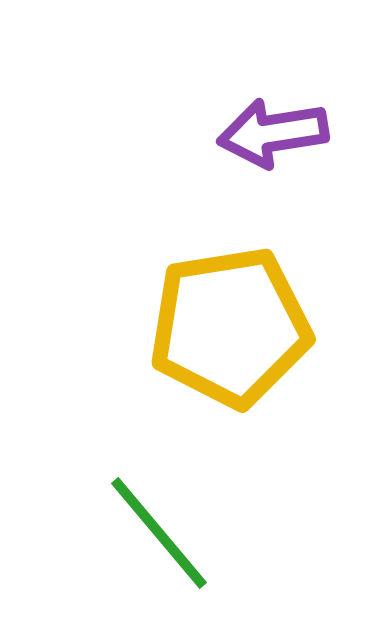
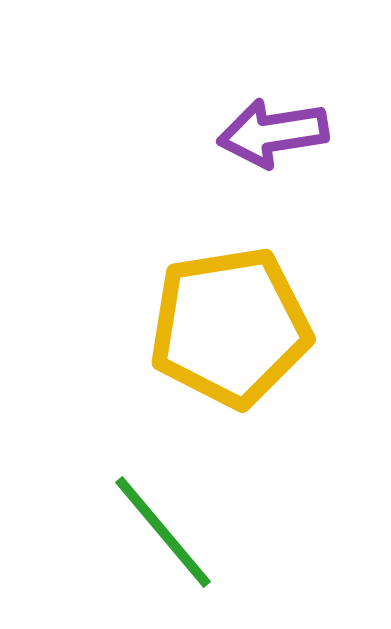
green line: moved 4 px right, 1 px up
